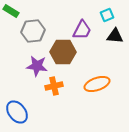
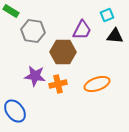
gray hexagon: rotated 15 degrees clockwise
purple star: moved 2 px left, 10 px down
orange cross: moved 4 px right, 2 px up
blue ellipse: moved 2 px left, 1 px up
